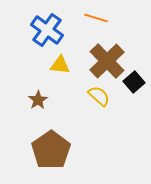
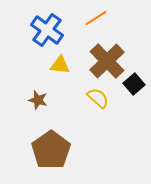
orange line: rotated 50 degrees counterclockwise
black square: moved 2 px down
yellow semicircle: moved 1 px left, 2 px down
brown star: rotated 24 degrees counterclockwise
